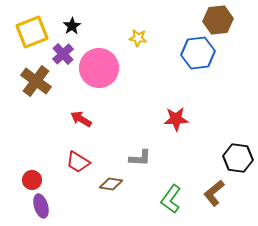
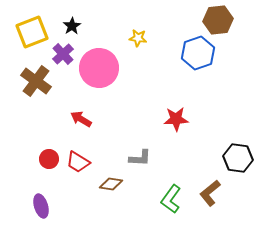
blue hexagon: rotated 12 degrees counterclockwise
red circle: moved 17 px right, 21 px up
brown L-shape: moved 4 px left
